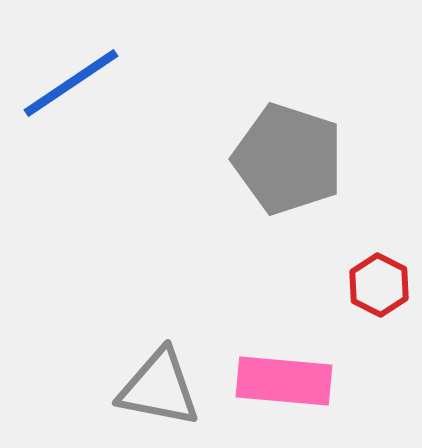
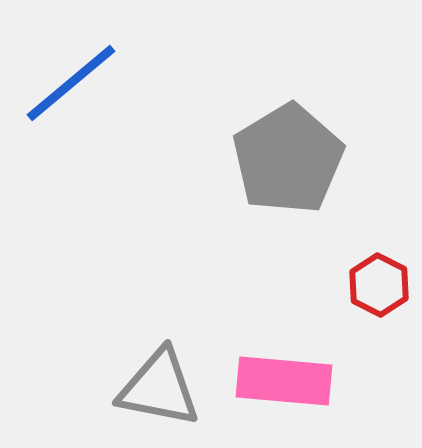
blue line: rotated 6 degrees counterclockwise
gray pentagon: rotated 23 degrees clockwise
